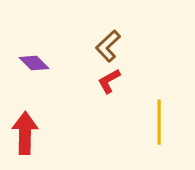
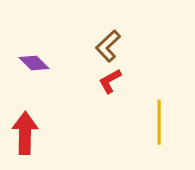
red L-shape: moved 1 px right
